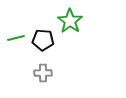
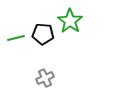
black pentagon: moved 6 px up
gray cross: moved 2 px right, 5 px down; rotated 24 degrees counterclockwise
